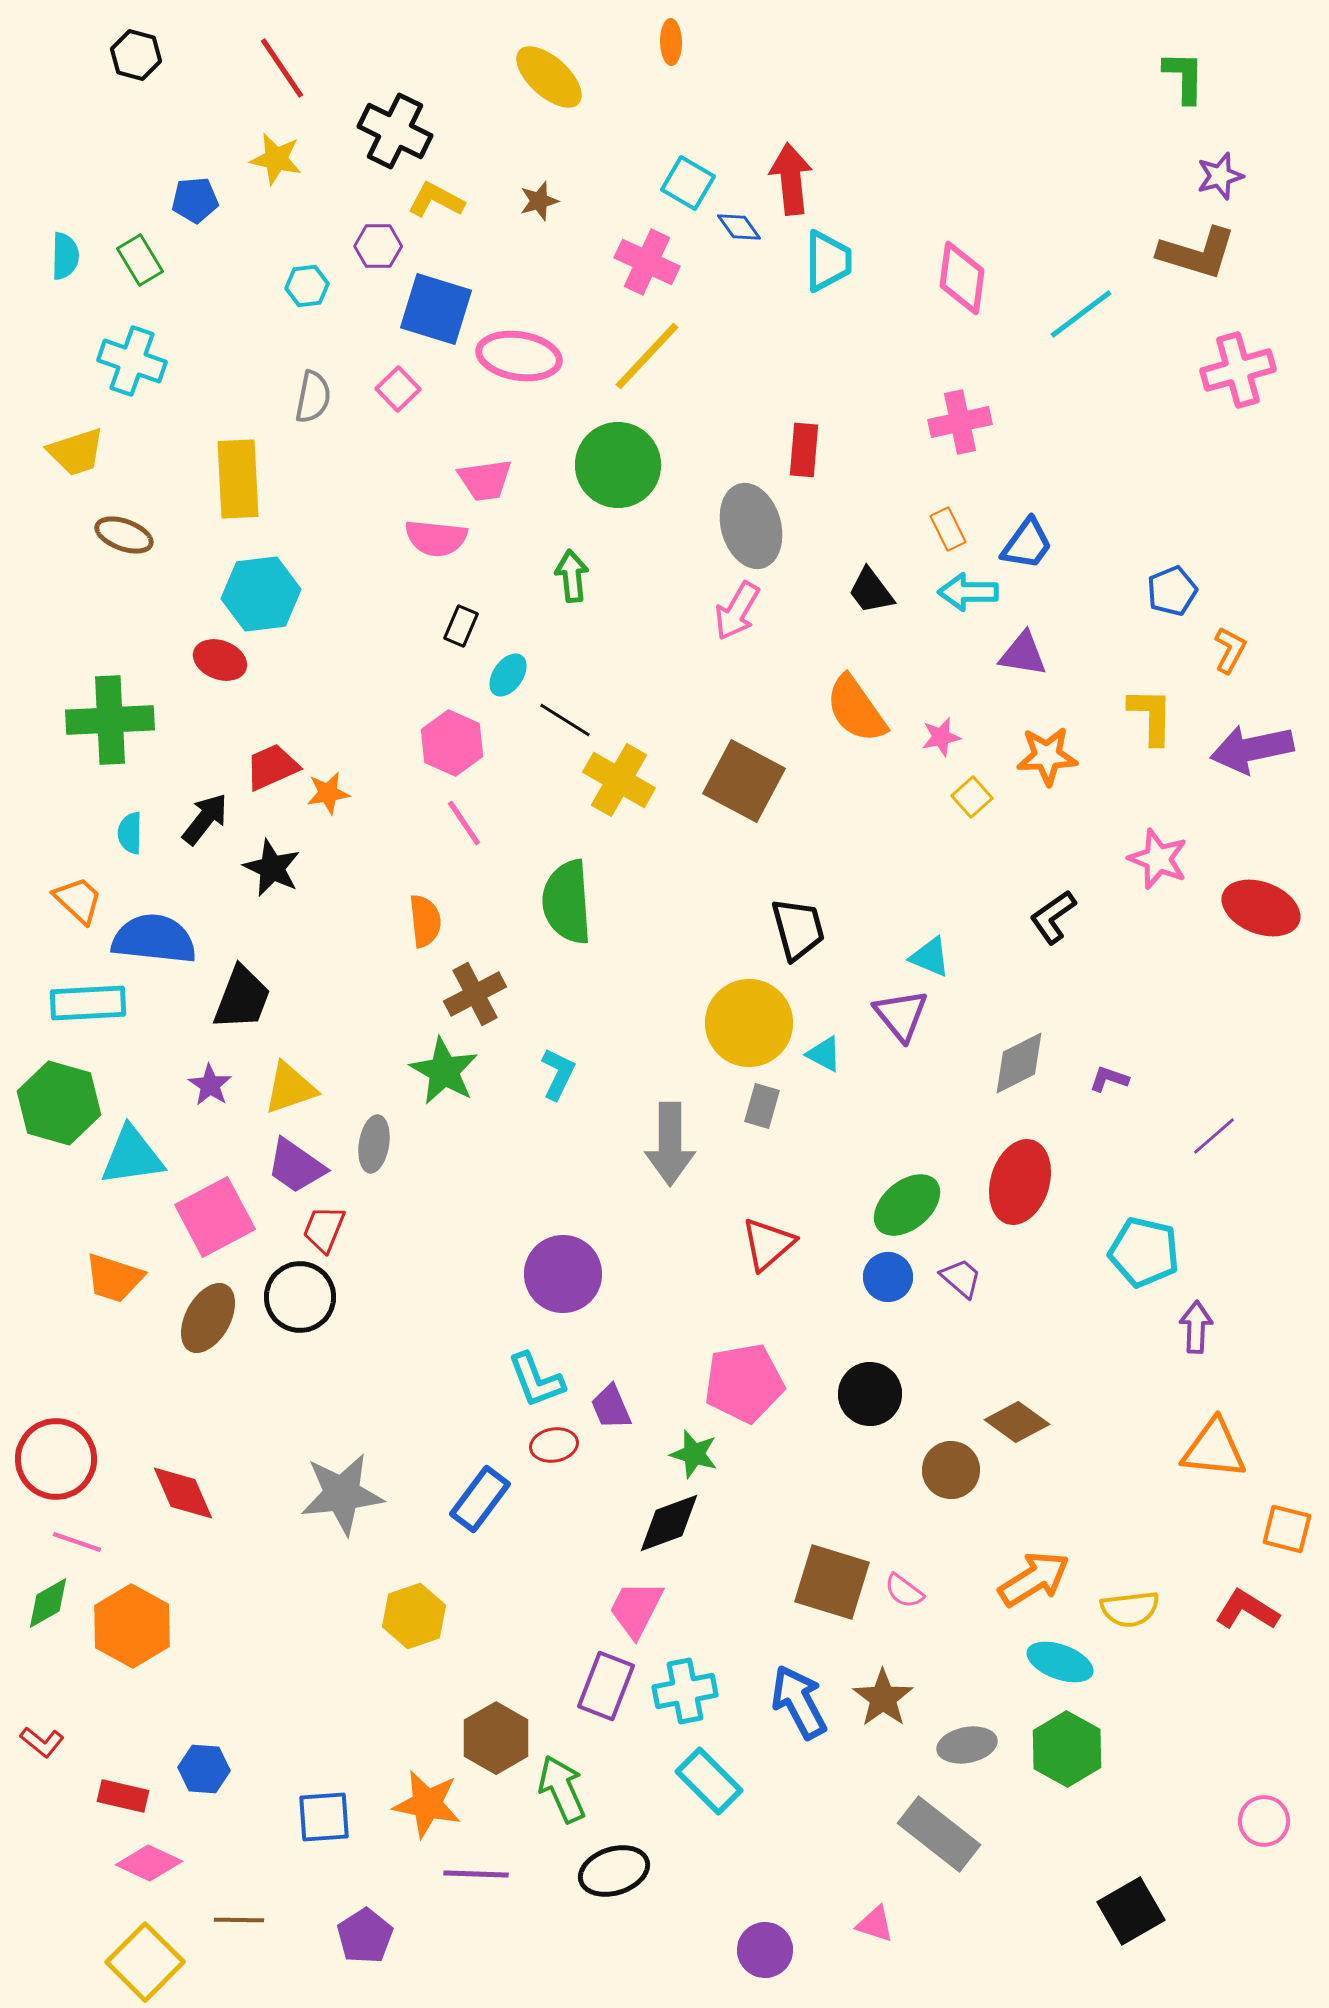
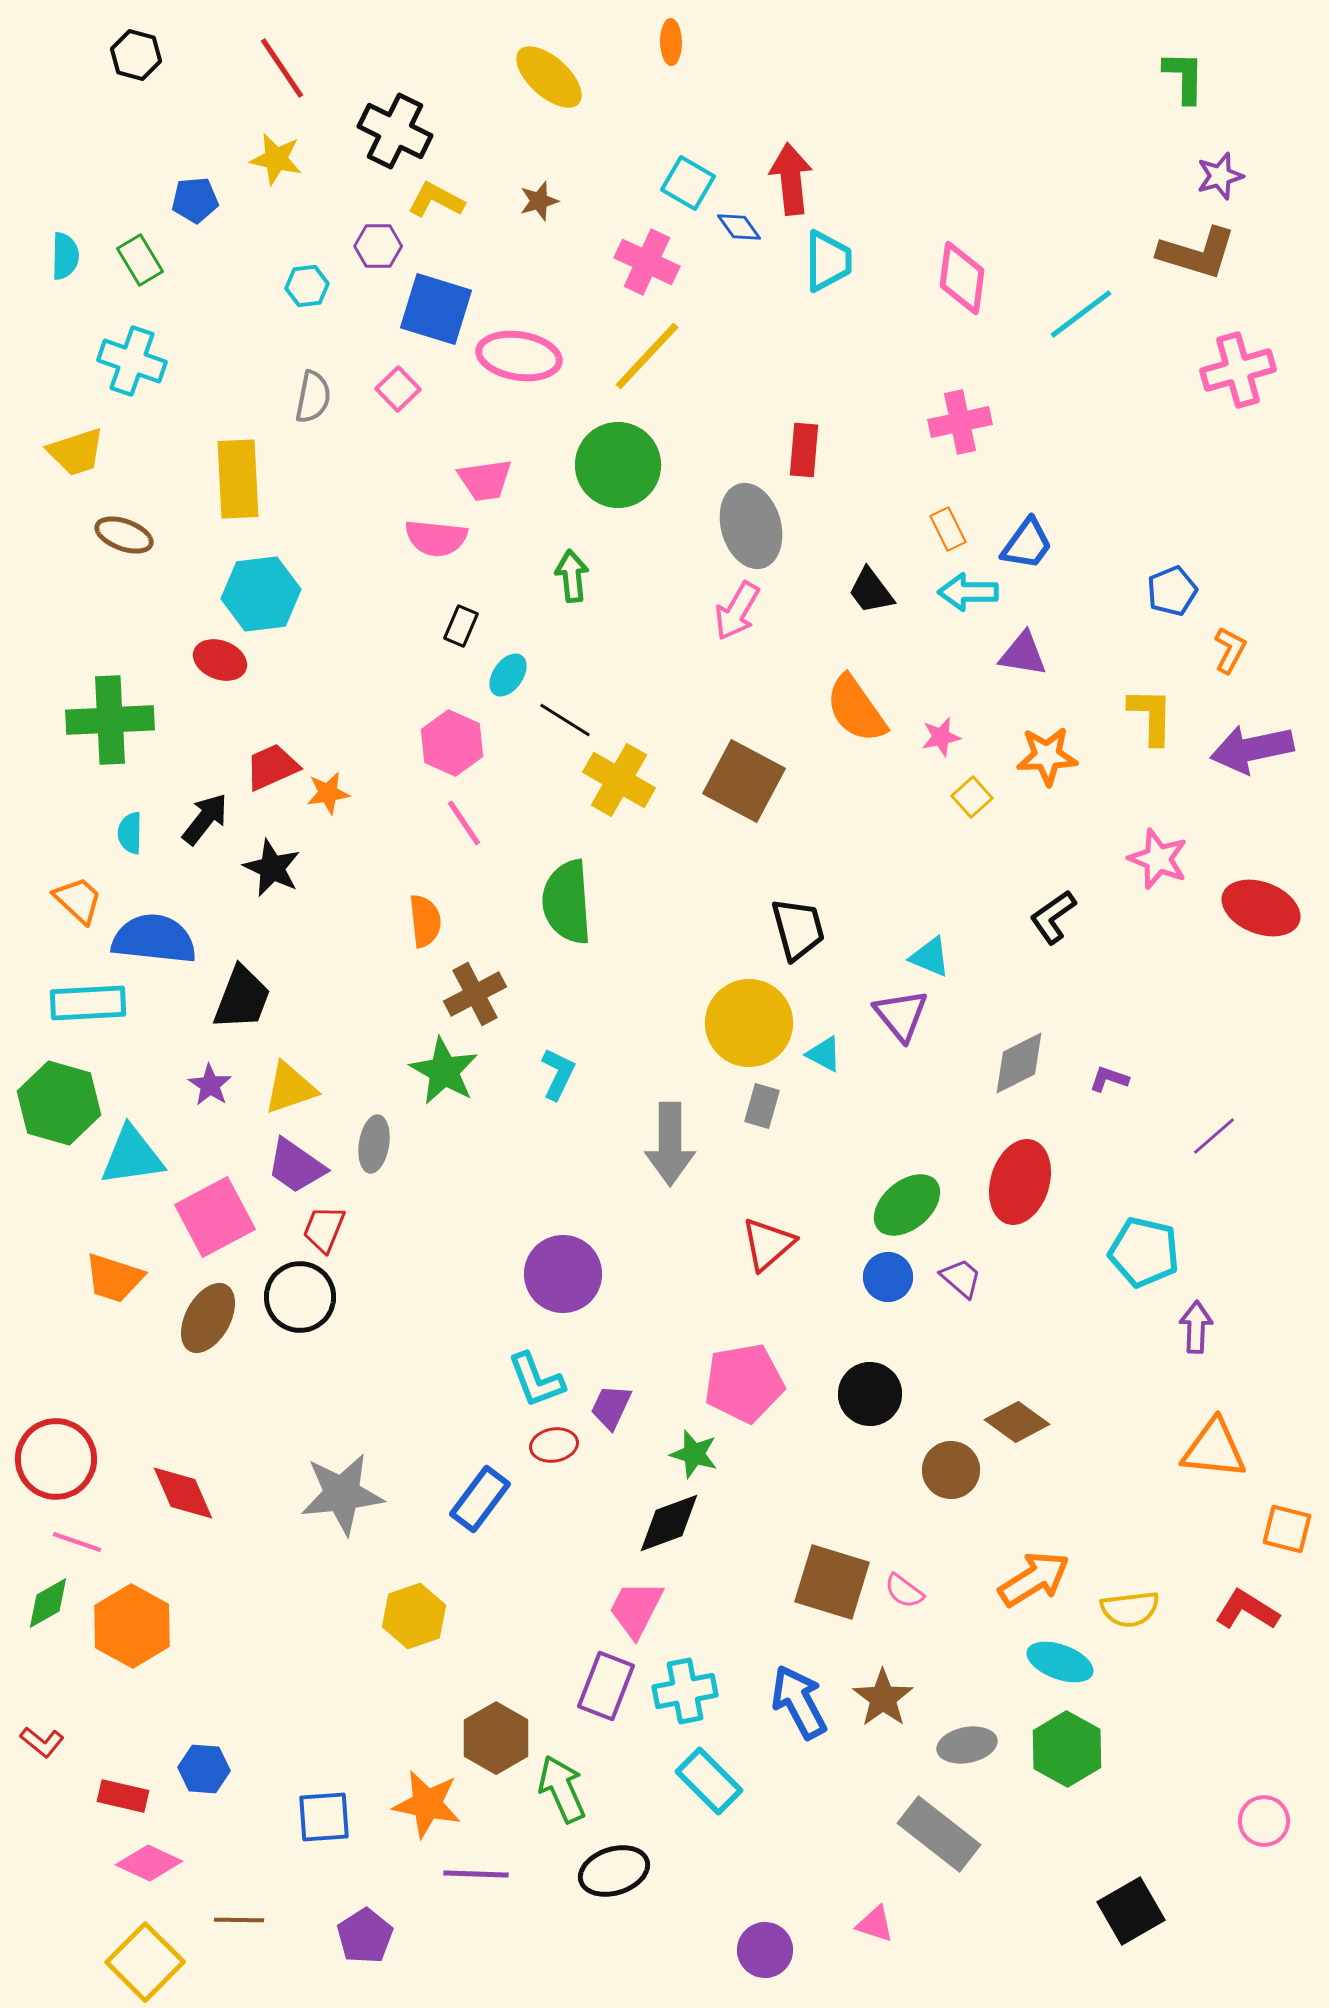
purple trapezoid at (611, 1407): rotated 48 degrees clockwise
